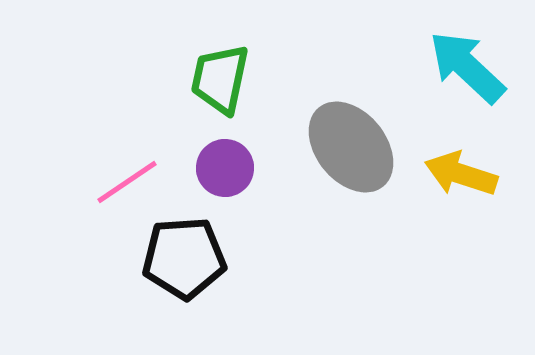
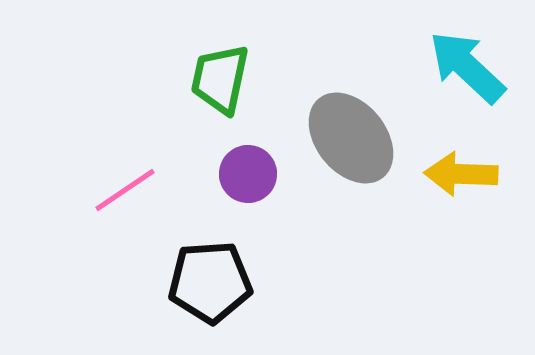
gray ellipse: moved 9 px up
purple circle: moved 23 px right, 6 px down
yellow arrow: rotated 16 degrees counterclockwise
pink line: moved 2 px left, 8 px down
black pentagon: moved 26 px right, 24 px down
